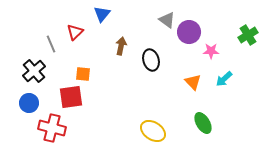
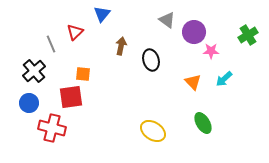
purple circle: moved 5 px right
